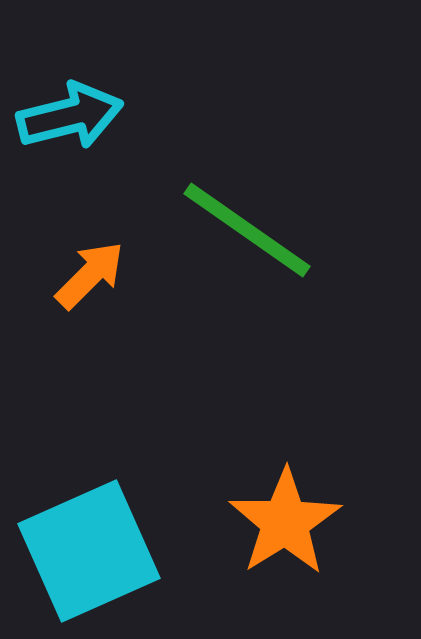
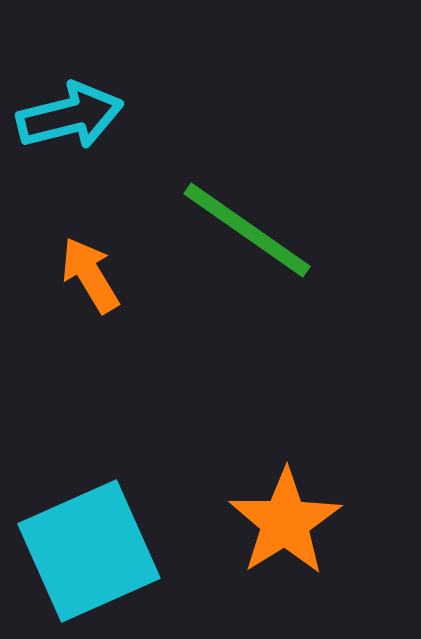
orange arrow: rotated 76 degrees counterclockwise
